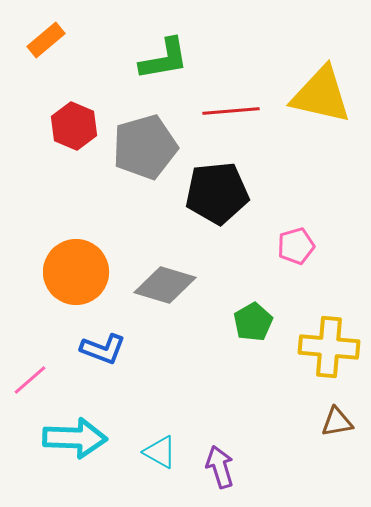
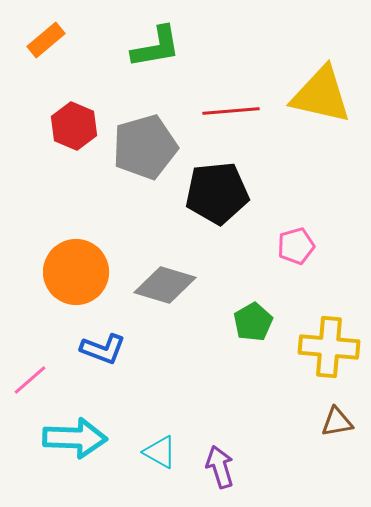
green L-shape: moved 8 px left, 12 px up
